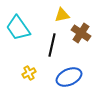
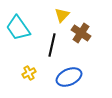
yellow triangle: rotated 35 degrees counterclockwise
